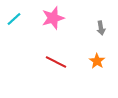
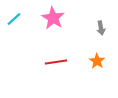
pink star: rotated 25 degrees counterclockwise
red line: rotated 35 degrees counterclockwise
